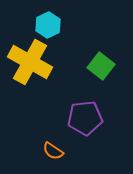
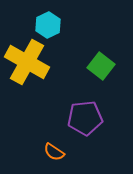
yellow cross: moved 3 px left
orange semicircle: moved 1 px right, 1 px down
